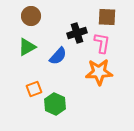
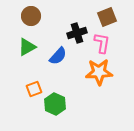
brown square: rotated 24 degrees counterclockwise
